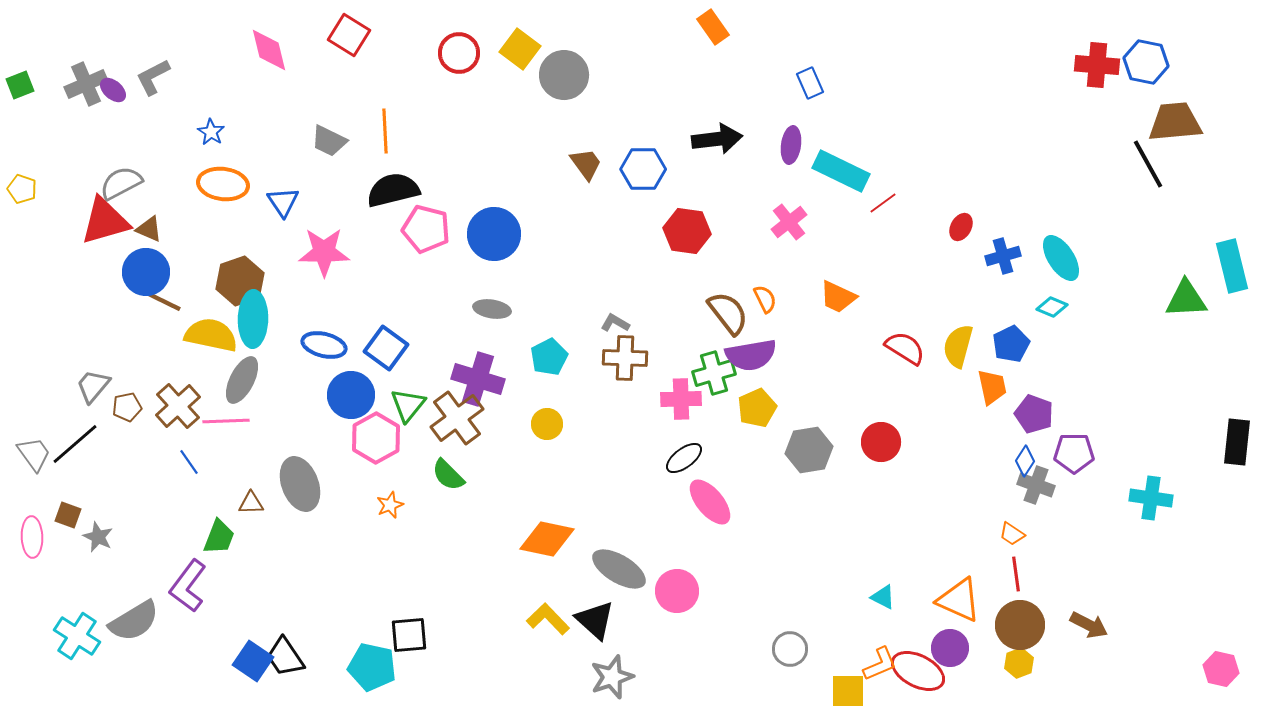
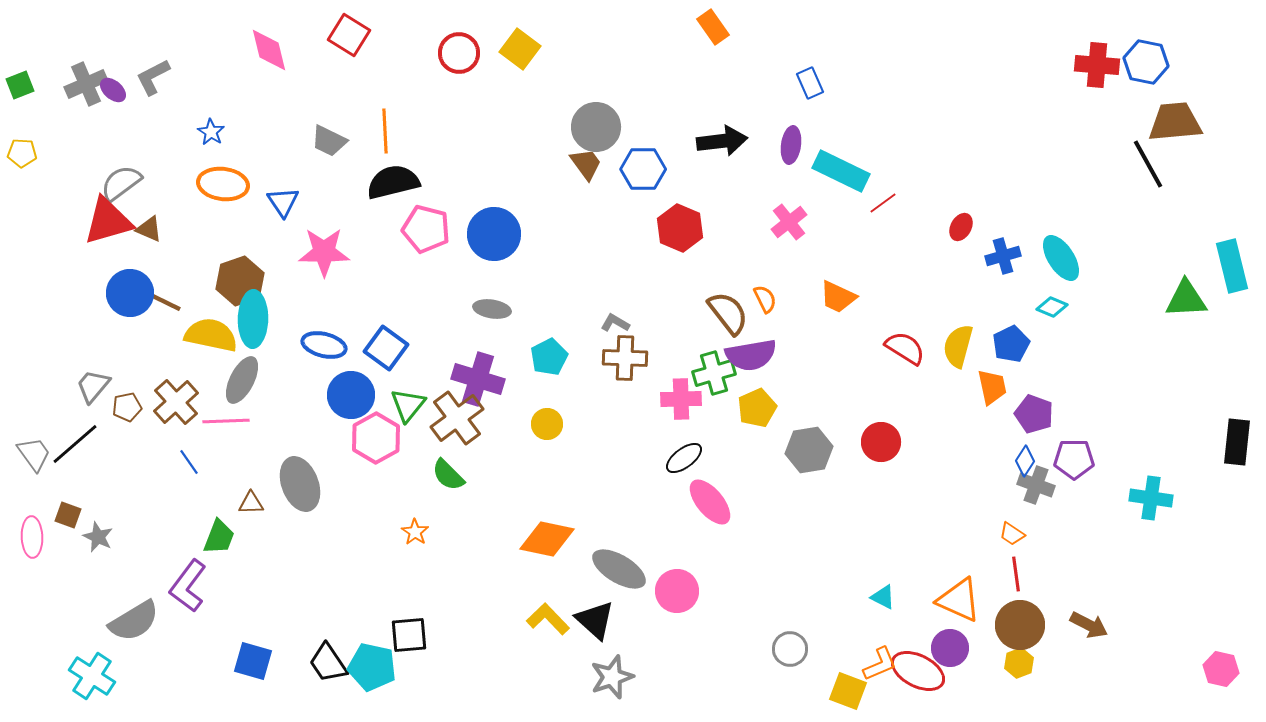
gray circle at (564, 75): moved 32 px right, 52 px down
black arrow at (717, 139): moved 5 px right, 2 px down
gray semicircle at (121, 183): rotated 9 degrees counterclockwise
yellow pentagon at (22, 189): moved 36 px up; rotated 16 degrees counterclockwise
black semicircle at (393, 190): moved 8 px up
red triangle at (105, 221): moved 3 px right
red hexagon at (687, 231): moved 7 px left, 3 px up; rotated 15 degrees clockwise
blue circle at (146, 272): moved 16 px left, 21 px down
brown cross at (178, 406): moved 2 px left, 4 px up
purple pentagon at (1074, 453): moved 6 px down
orange star at (390, 505): moved 25 px right, 27 px down; rotated 16 degrees counterclockwise
cyan cross at (77, 636): moved 15 px right, 40 px down
black trapezoid at (285, 657): moved 43 px right, 6 px down
blue square at (253, 661): rotated 18 degrees counterclockwise
yellow square at (848, 691): rotated 21 degrees clockwise
